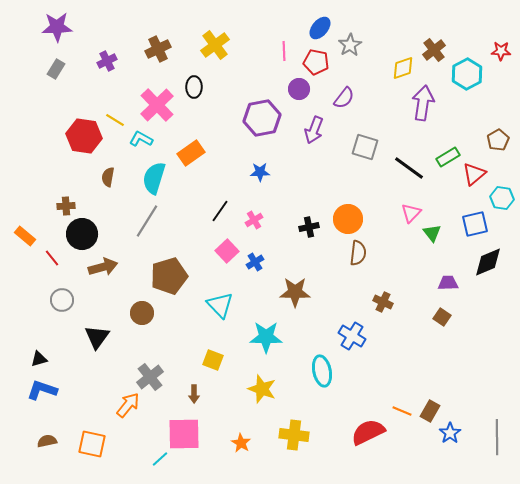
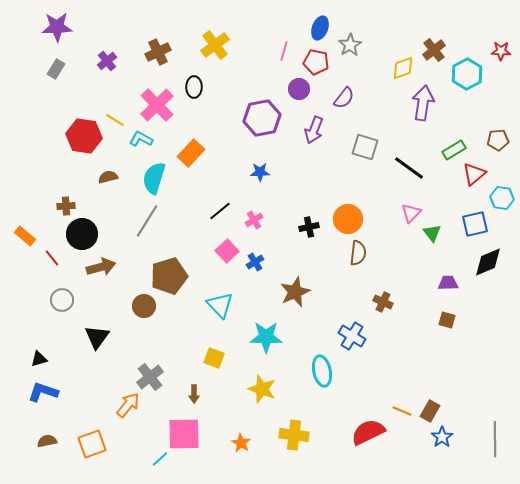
blue ellipse at (320, 28): rotated 20 degrees counterclockwise
brown cross at (158, 49): moved 3 px down
pink line at (284, 51): rotated 18 degrees clockwise
purple cross at (107, 61): rotated 12 degrees counterclockwise
brown pentagon at (498, 140): rotated 25 degrees clockwise
orange rectangle at (191, 153): rotated 12 degrees counterclockwise
green rectangle at (448, 157): moved 6 px right, 7 px up
brown semicircle at (108, 177): rotated 66 degrees clockwise
black line at (220, 211): rotated 15 degrees clockwise
brown arrow at (103, 267): moved 2 px left
brown star at (295, 292): rotated 24 degrees counterclockwise
brown circle at (142, 313): moved 2 px right, 7 px up
brown square at (442, 317): moved 5 px right, 3 px down; rotated 18 degrees counterclockwise
yellow square at (213, 360): moved 1 px right, 2 px up
blue L-shape at (42, 390): moved 1 px right, 2 px down
blue star at (450, 433): moved 8 px left, 4 px down
gray line at (497, 437): moved 2 px left, 2 px down
orange square at (92, 444): rotated 32 degrees counterclockwise
